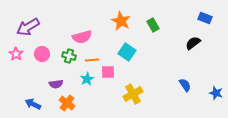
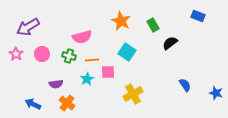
blue rectangle: moved 7 px left, 2 px up
black semicircle: moved 23 px left
